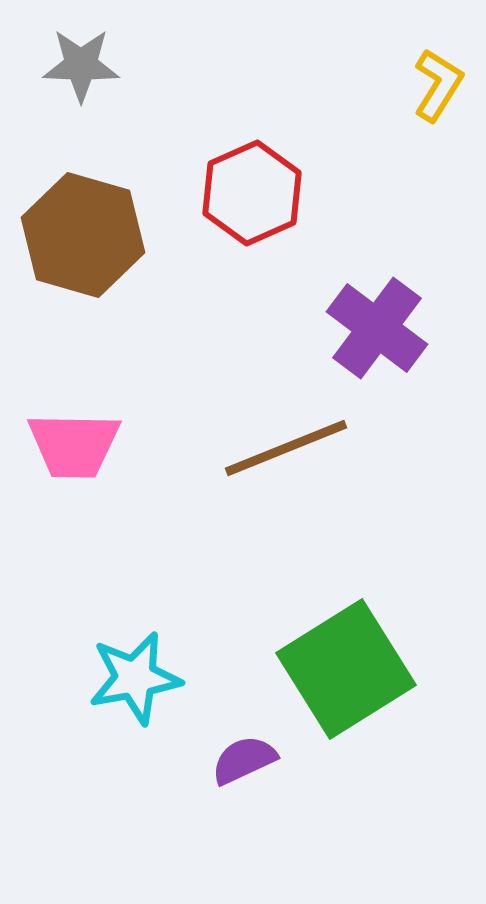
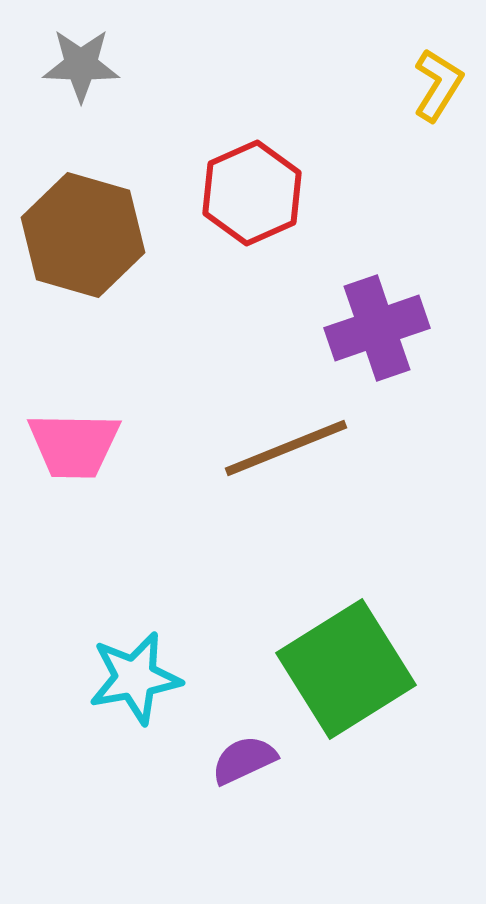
purple cross: rotated 34 degrees clockwise
